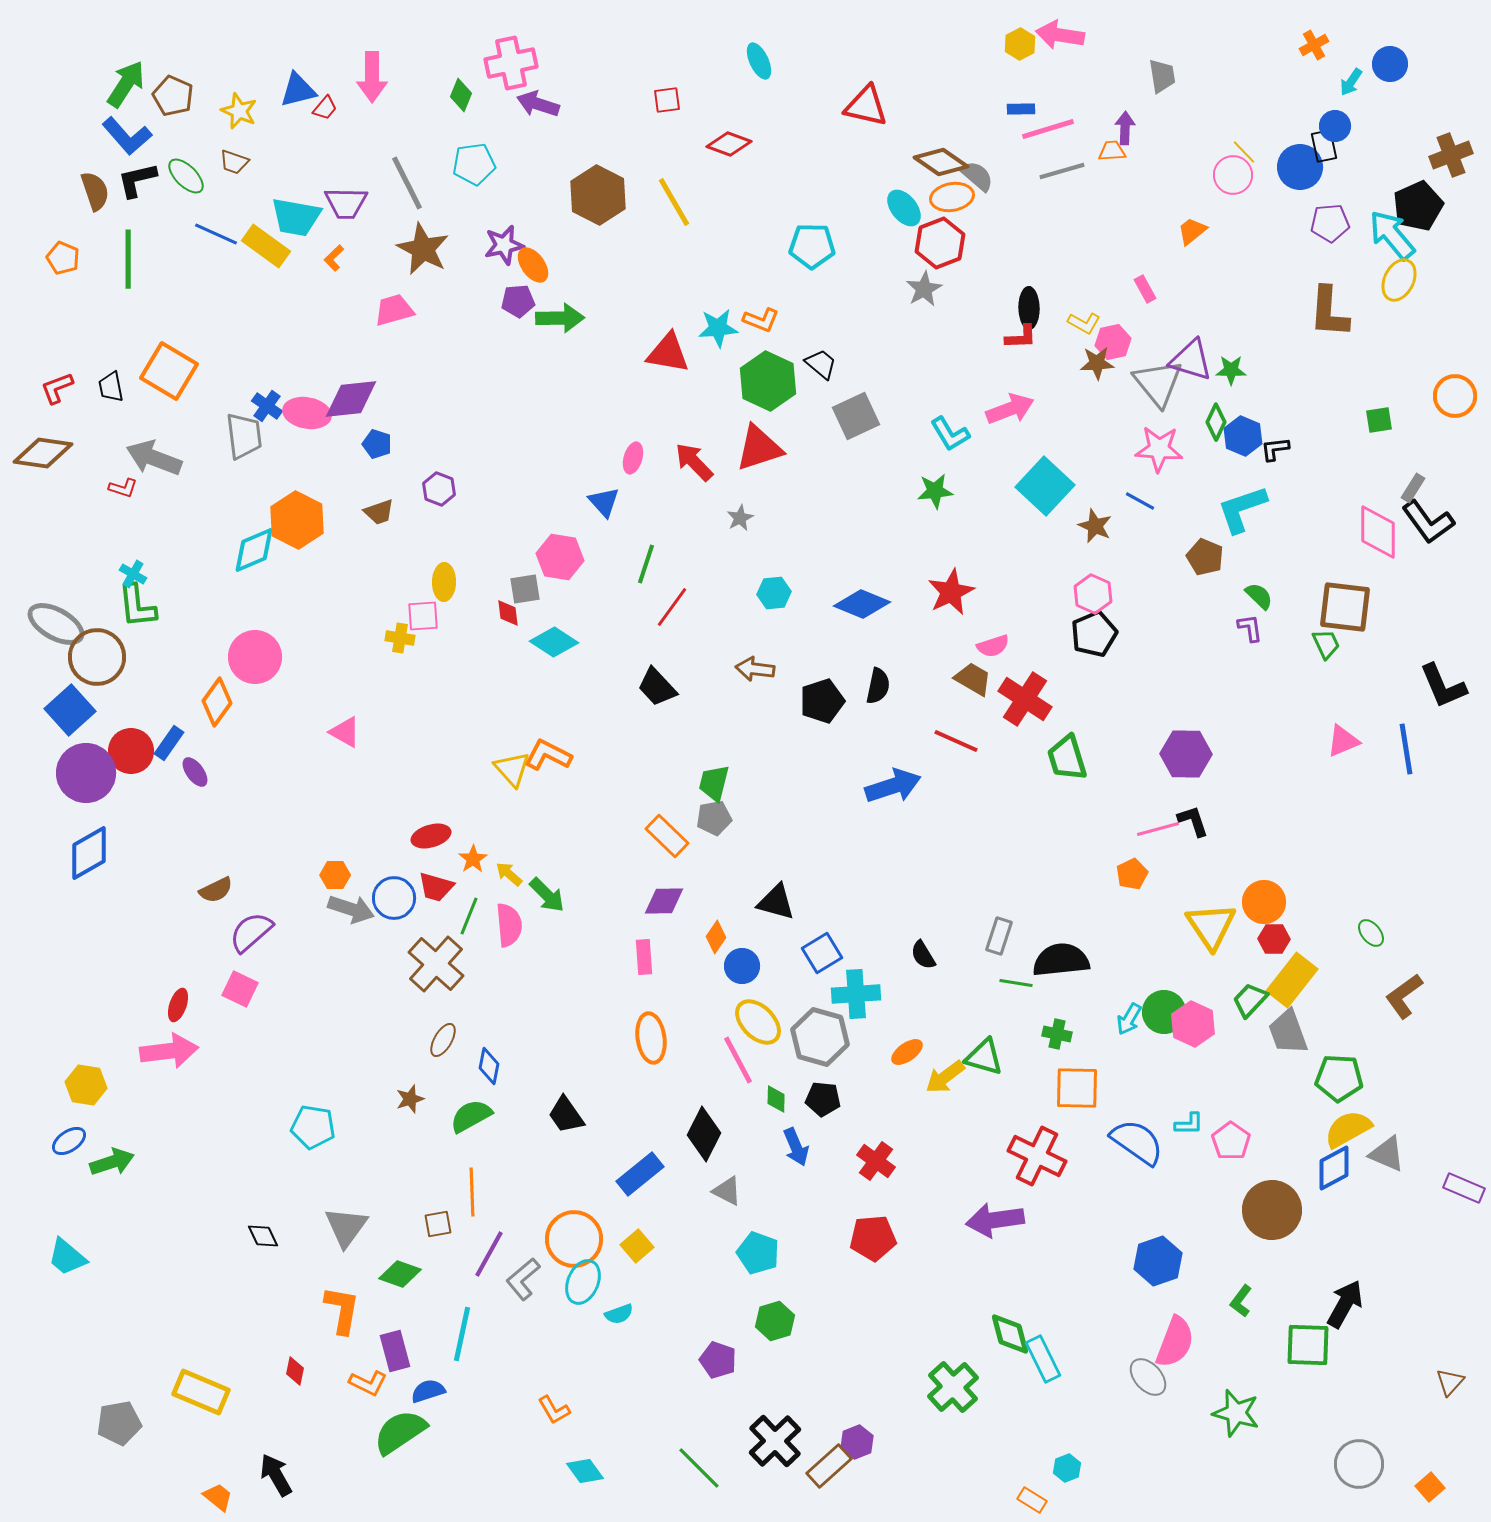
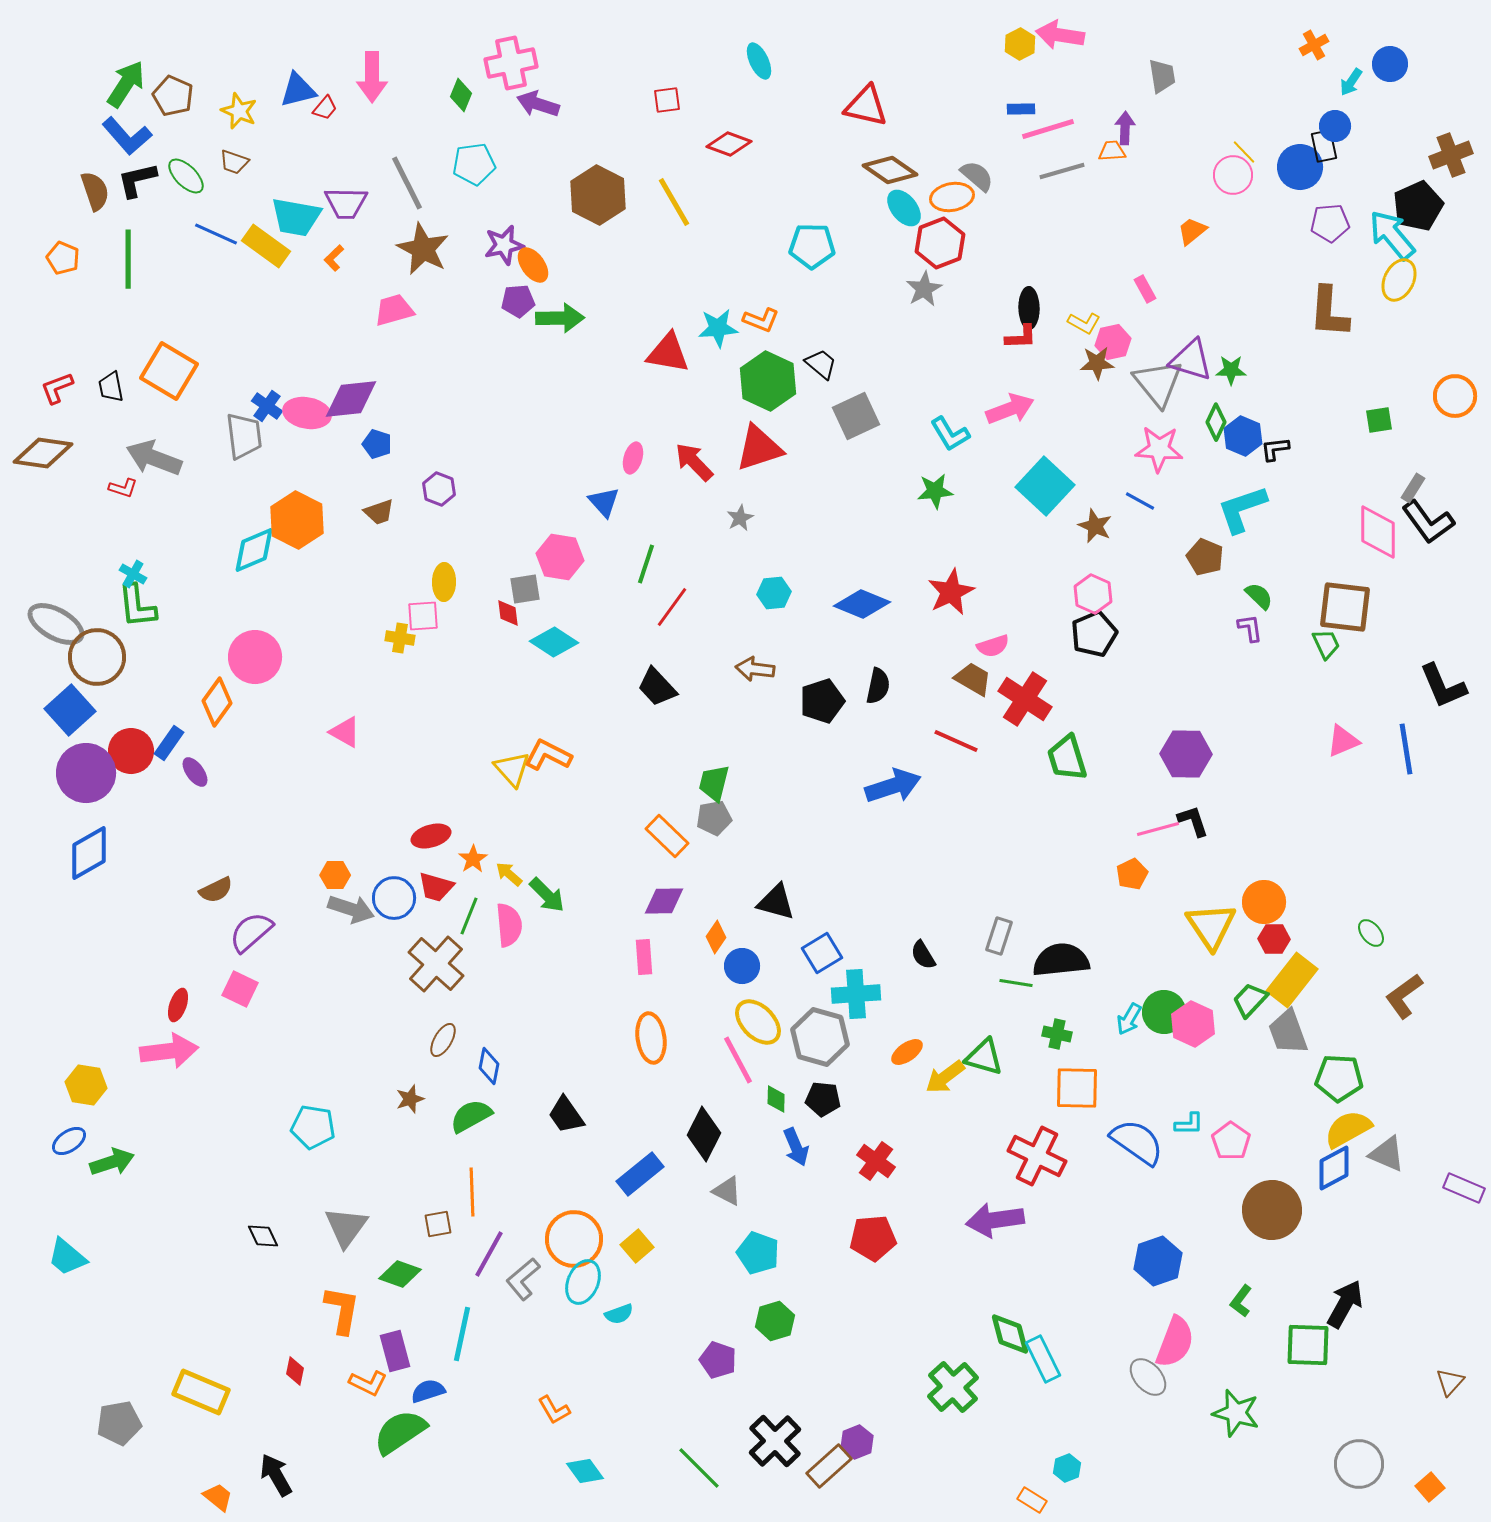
brown diamond at (941, 162): moved 51 px left, 8 px down
